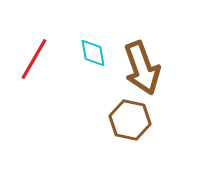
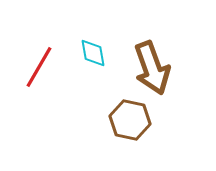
red line: moved 5 px right, 8 px down
brown arrow: moved 10 px right
